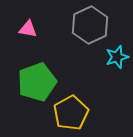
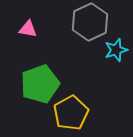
gray hexagon: moved 3 px up
cyan star: moved 1 px left, 7 px up
green pentagon: moved 3 px right, 2 px down
